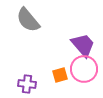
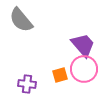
gray semicircle: moved 7 px left
